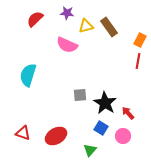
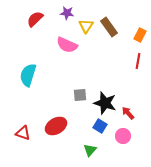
yellow triangle: rotated 42 degrees counterclockwise
orange rectangle: moved 5 px up
black star: rotated 15 degrees counterclockwise
blue square: moved 1 px left, 2 px up
red ellipse: moved 10 px up
